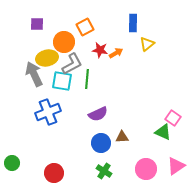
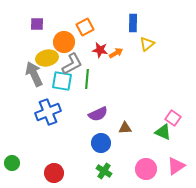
brown triangle: moved 3 px right, 9 px up
